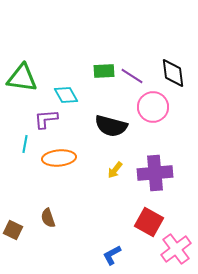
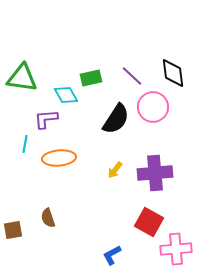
green rectangle: moved 13 px left, 7 px down; rotated 10 degrees counterclockwise
purple line: rotated 10 degrees clockwise
black semicircle: moved 5 px right, 7 px up; rotated 72 degrees counterclockwise
brown square: rotated 36 degrees counterclockwise
pink cross: rotated 32 degrees clockwise
